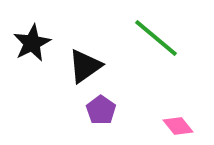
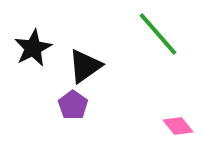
green line: moved 2 px right, 4 px up; rotated 9 degrees clockwise
black star: moved 1 px right, 5 px down
purple pentagon: moved 28 px left, 5 px up
